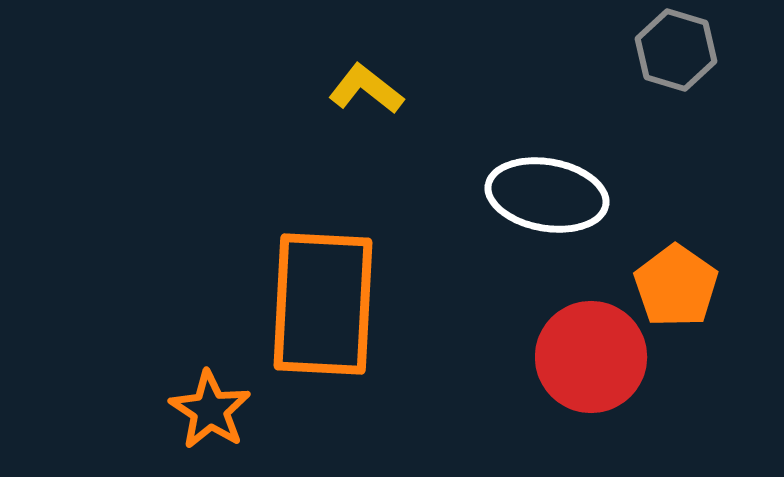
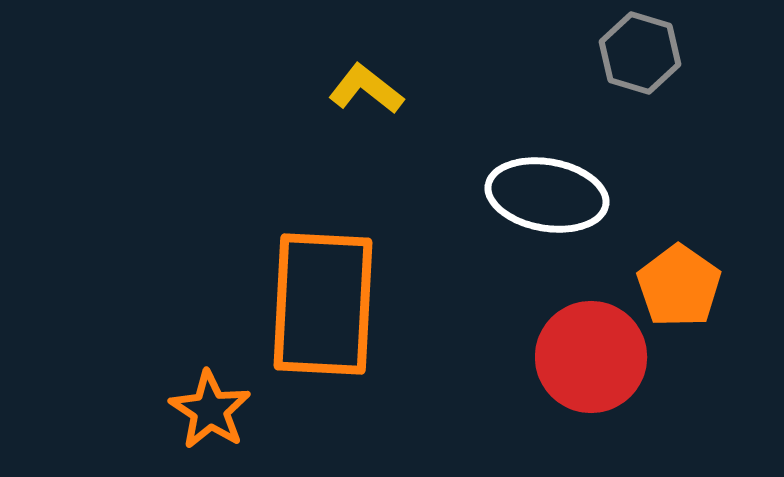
gray hexagon: moved 36 px left, 3 px down
orange pentagon: moved 3 px right
